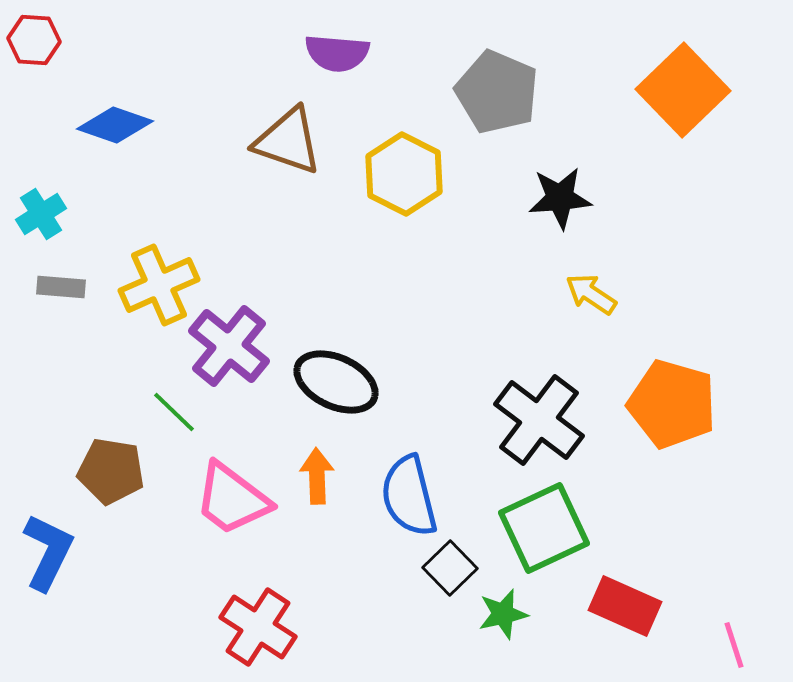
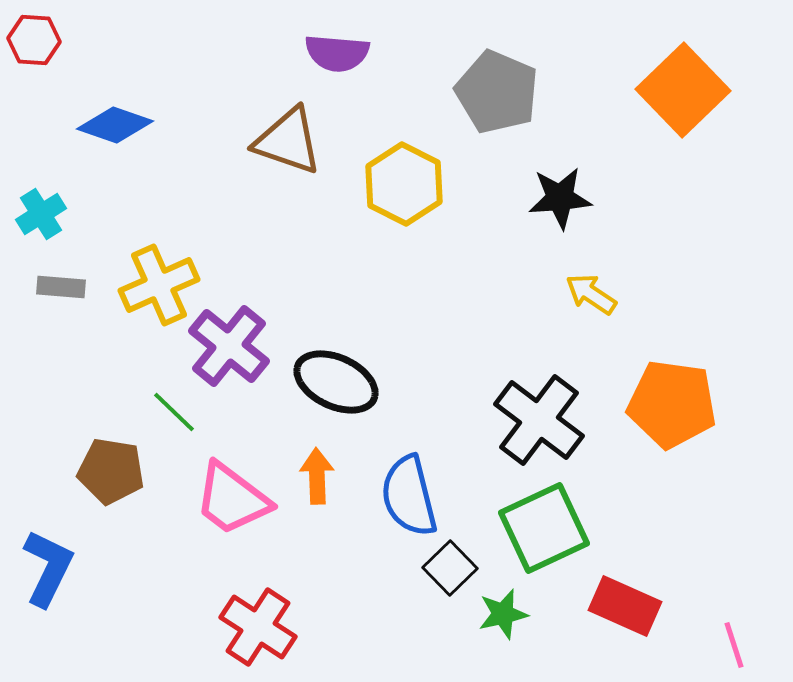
yellow hexagon: moved 10 px down
orange pentagon: rotated 8 degrees counterclockwise
blue L-shape: moved 16 px down
